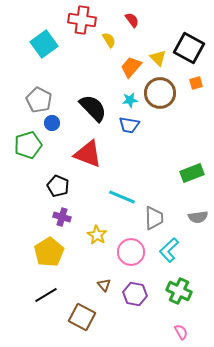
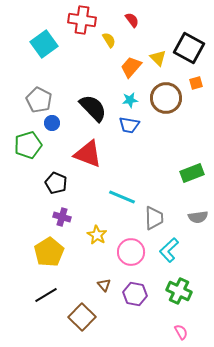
brown circle: moved 6 px right, 5 px down
black pentagon: moved 2 px left, 3 px up
brown square: rotated 16 degrees clockwise
